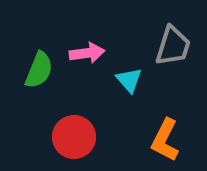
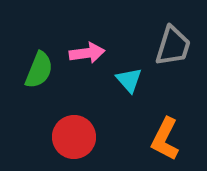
orange L-shape: moved 1 px up
